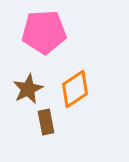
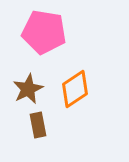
pink pentagon: rotated 12 degrees clockwise
brown rectangle: moved 8 px left, 3 px down
